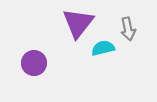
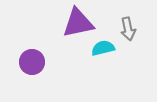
purple triangle: rotated 40 degrees clockwise
purple circle: moved 2 px left, 1 px up
